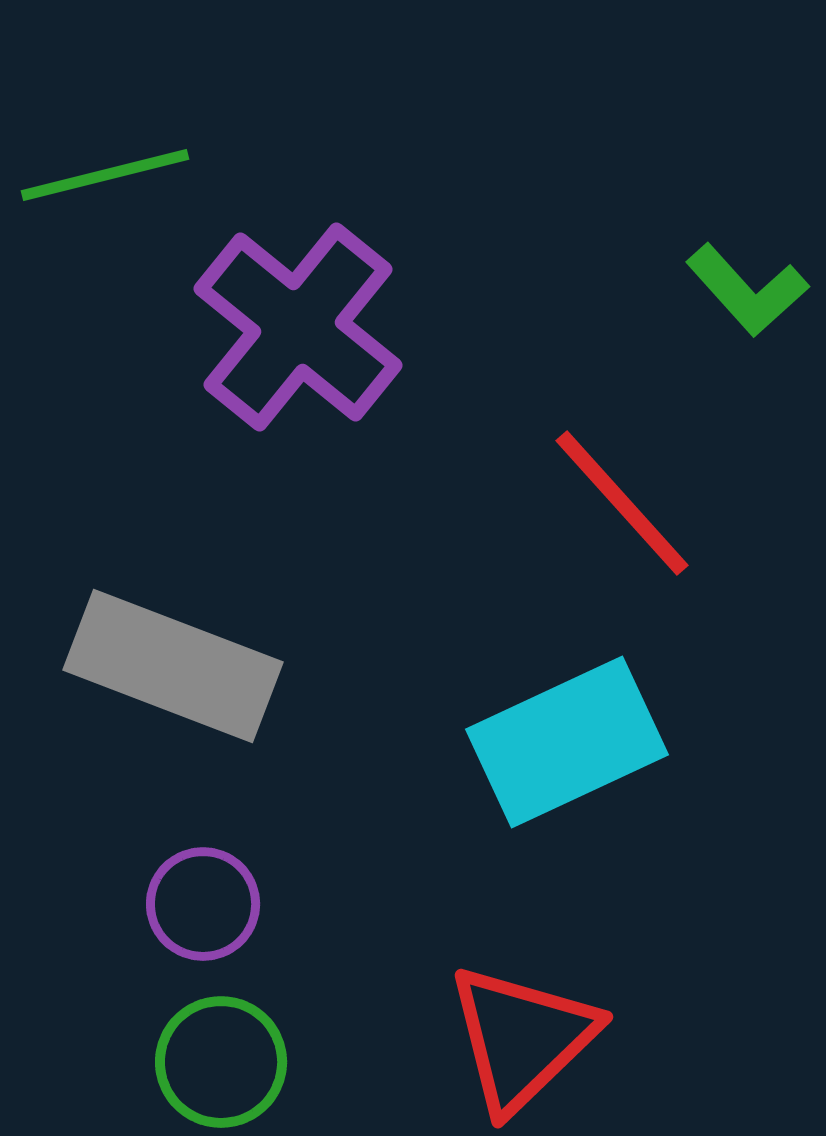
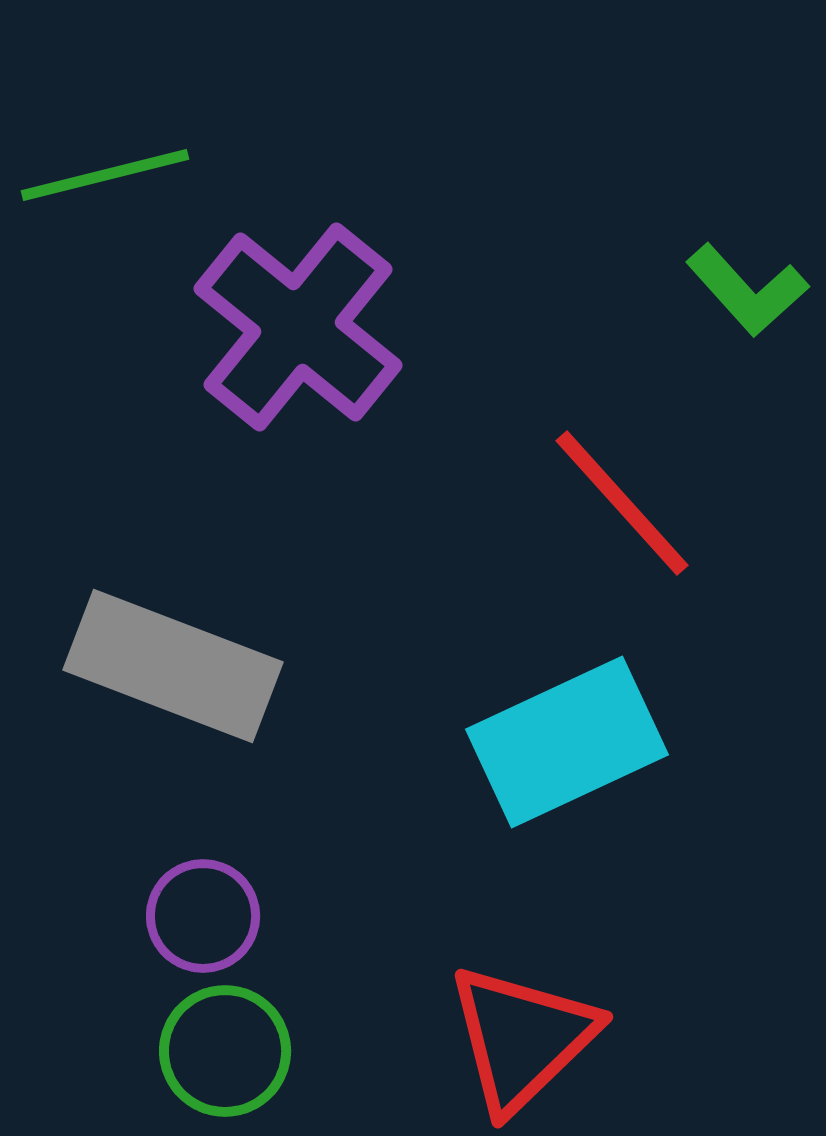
purple circle: moved 12 px down
green circle: moved 4 px right, 11 px up
